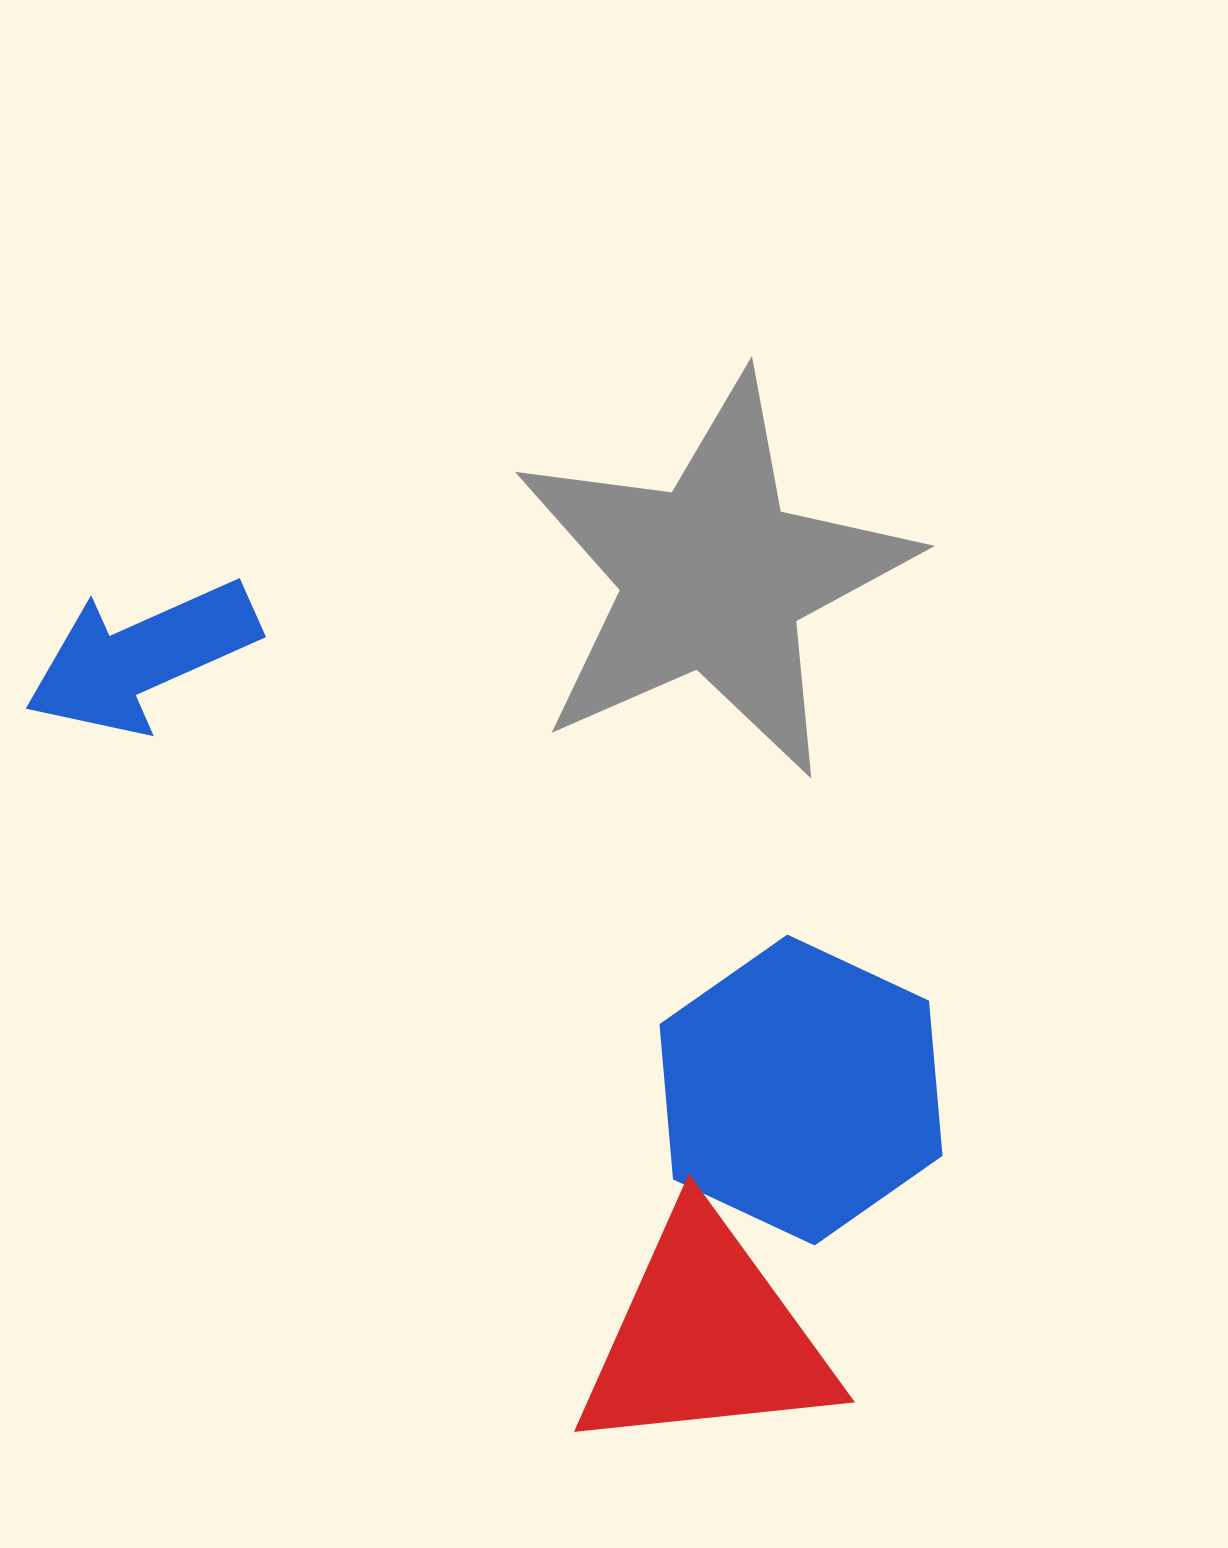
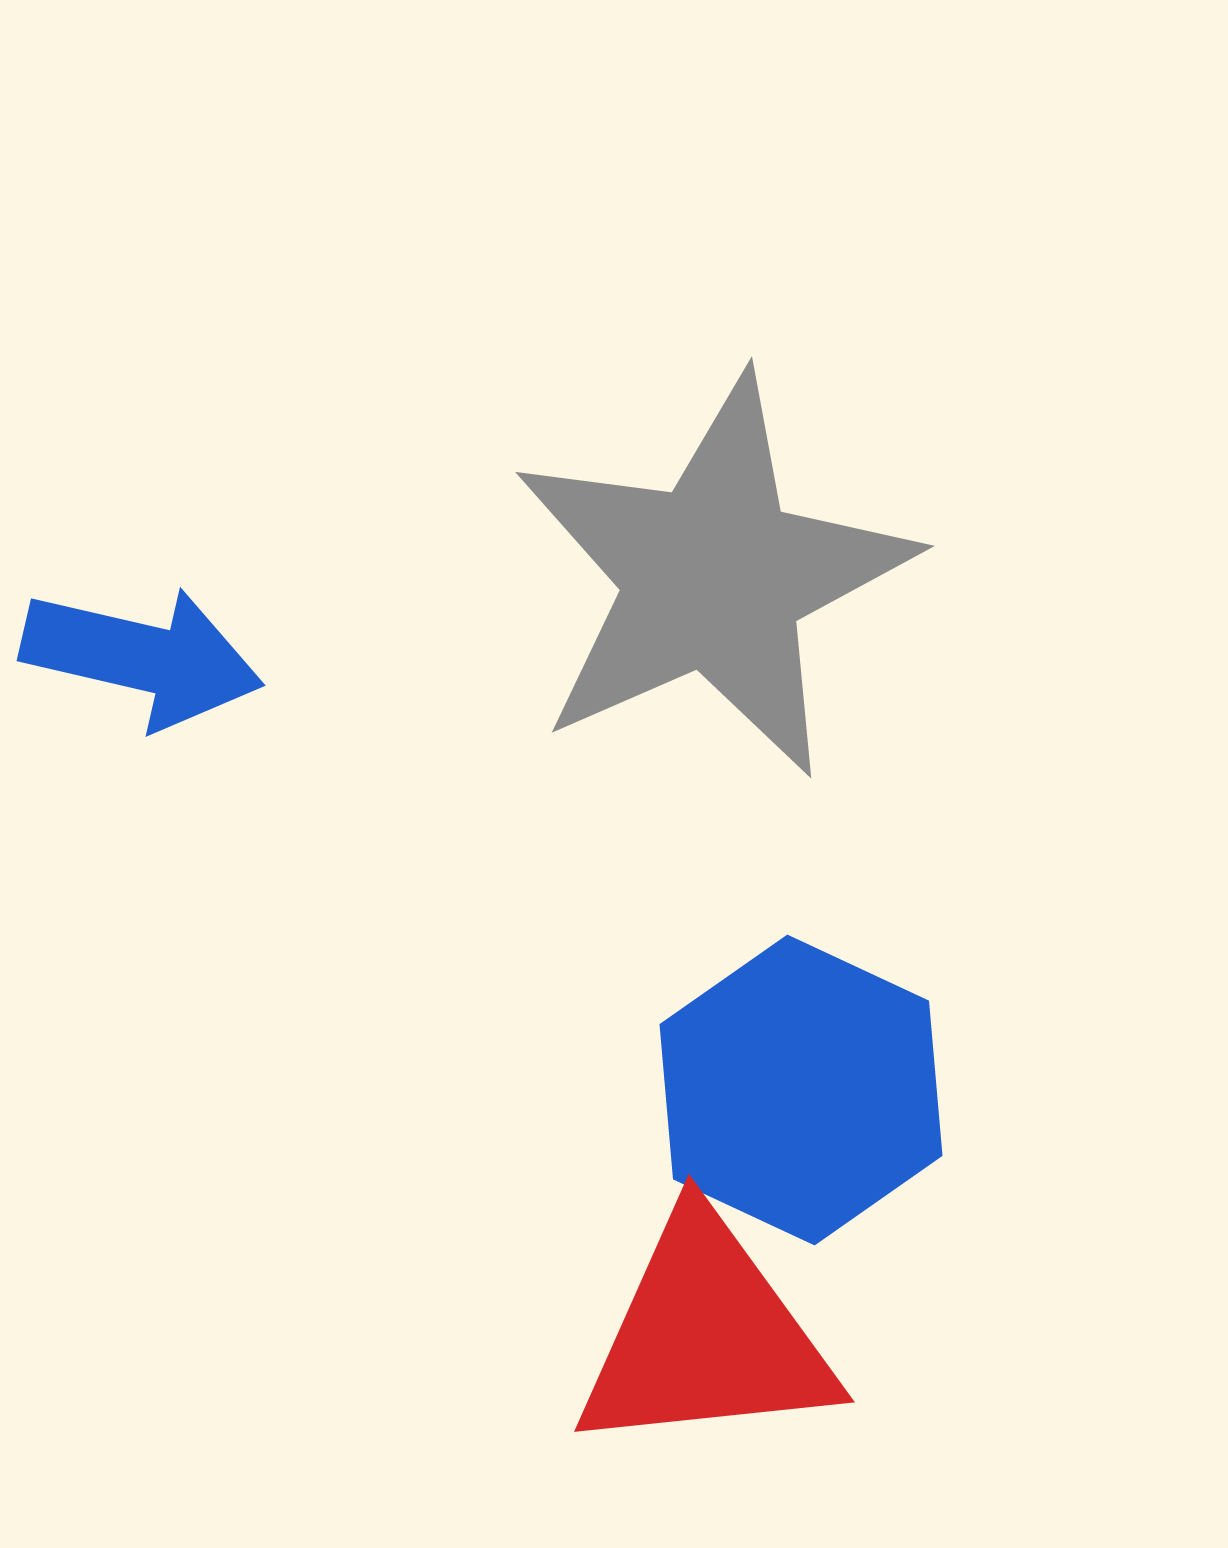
blue arrow: rotated 143 degrees counterclockwise
